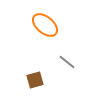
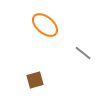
gray line: moved 16 px right, 9 px up
